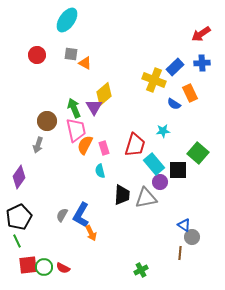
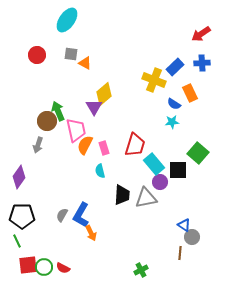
green arrow: moved 16 px left, 3 px down
cyan star: moved 9 px right, 9 px up
black pentagon: moved 3 px right, 1 px up; rotated 25 degrees clockwise
